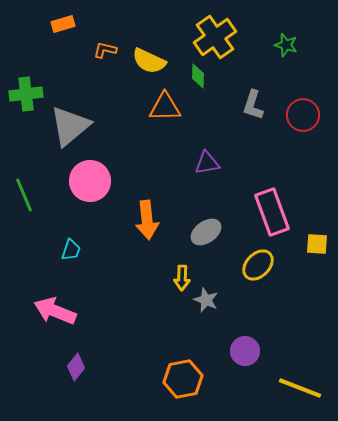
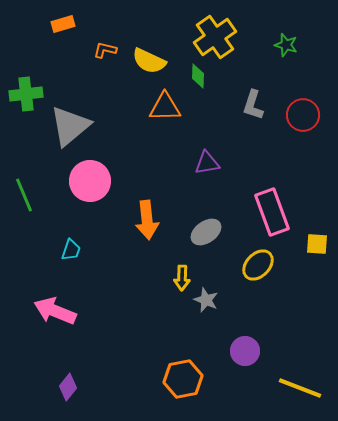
purple diamond: moved 8 px left, 20 px down
